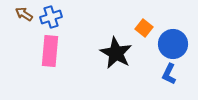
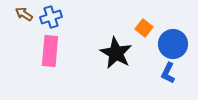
blue L-shape: moved 1 px left, 1 px up
